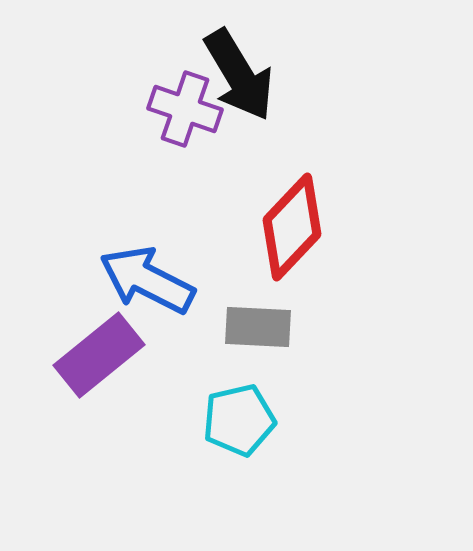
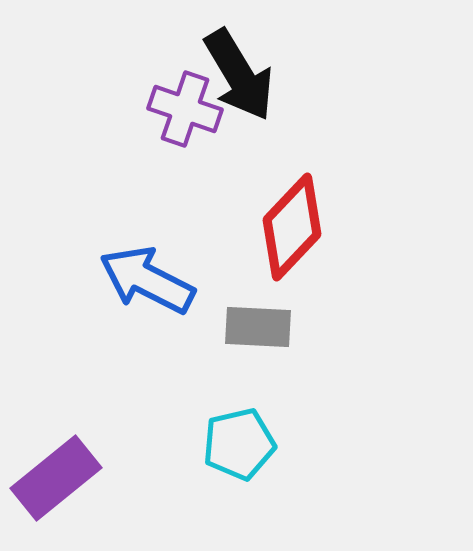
purple rectangle: moved 43 px left, 123 px down
cyan pentagon: moved 24 px down
